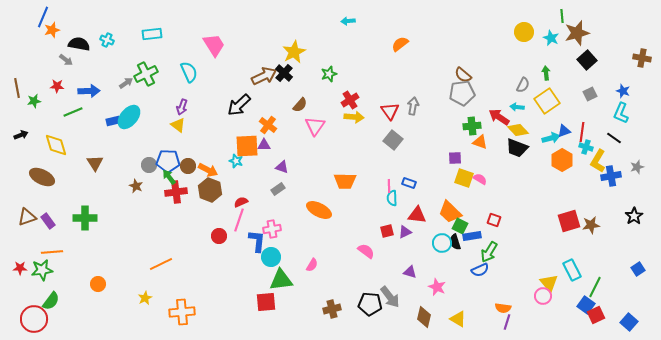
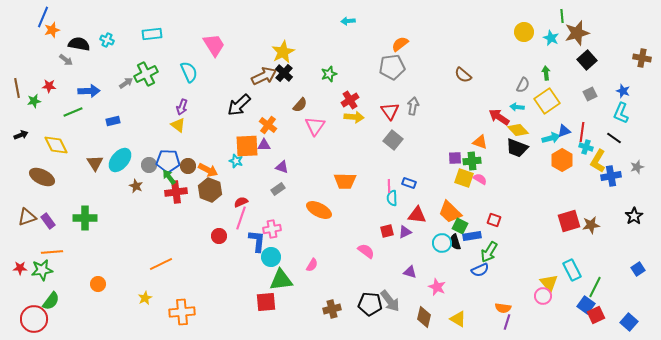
yellow star at (294, 52): moved 11 px left
red star at (57, 86): moved 8 px left
gray pentagon at (462, 93): moved 70 px left, 26 px up
cyan ellipse at (129, 117): moved 9 px left, 43 px down
green cross at (472, 126): moved 35 px down
yellow diamond at (56, 145): rotated 10 degrees counterclockwise
pink line at (239, 220): moved 2 px right, 2 px up
gray arrow at (390, 297): moved 4 px down
